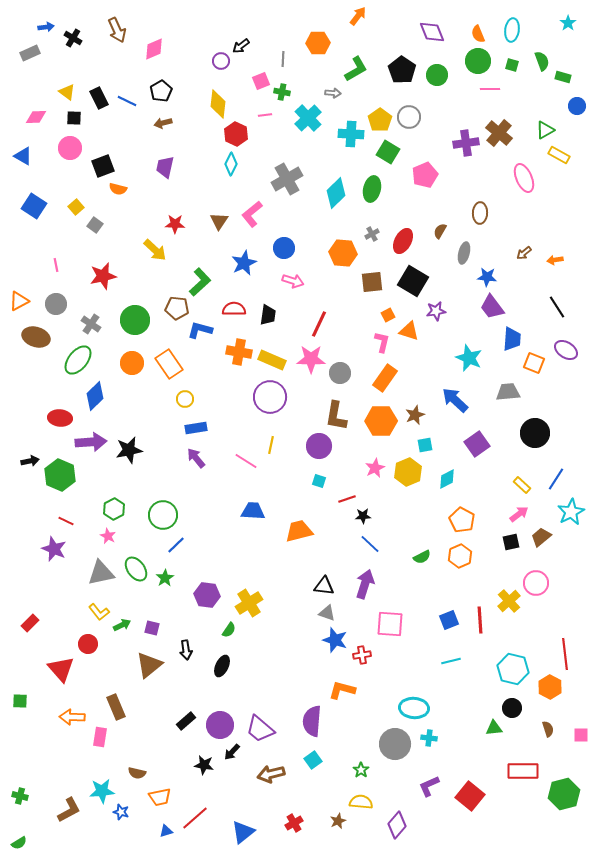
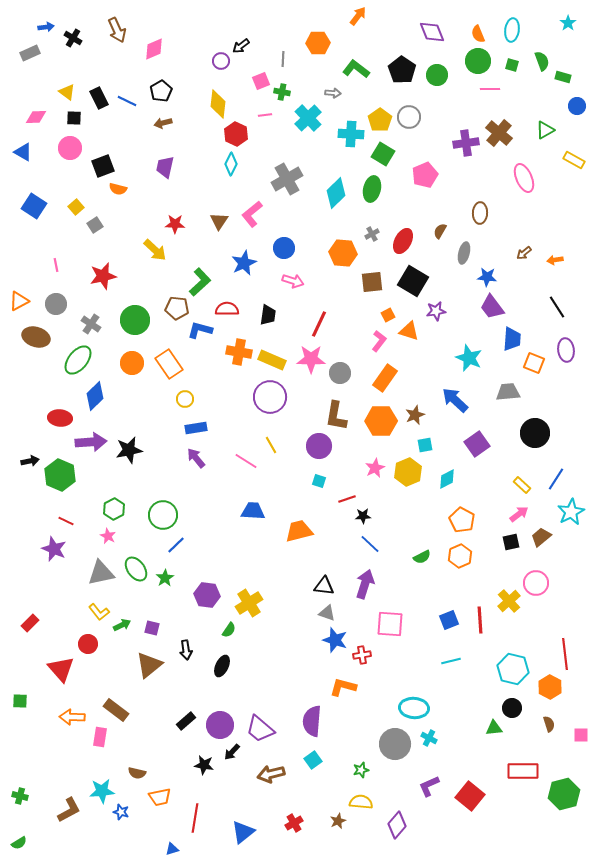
green L-shape at (356, 69): rotated 112 degrees counterclockwise
green square at (388, 152): moved 5 px left, 2 px down
yellow rectangle at (559, 155): moved 15 px right, 5 px down
blue triangle at (23, 156): moved 4 px up
gray square at (95, 225): rotated 21 degrees clockwise
red semicircle at (234, 309): moved 7 px left
pink L-shape at (382, 342): moved 3 px left, 1 px up; rotated 25 degrees clockwise
purple ellipse at (566, 350): rotated 50 degrees clockwise
yellow line at (271, 445): rotated 42 degrees counterclockwise
orange L-shape at (342, 690): moved 1 px right, 3 px up
brown rectangle at (116, 707): moved 3 px down; rotated 30 degrees counterclockwise
brown semicircle at (548, 729): moved 1 px right, 5 px up
cyan cross at (429, 738): rotated 21 degrees clockwise
green star at (361, 770): rotated 21 degrees clockwise
red line at (195, 818): rotated 40 degrees counterclockwise
blue triangle at (166, 831): moved 6 px right, 18 px down
